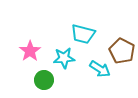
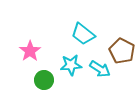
cyan trapezoid: rotated 25 degrees clockwise
cyan star: moved 7 px right, 7 px down
